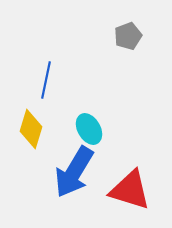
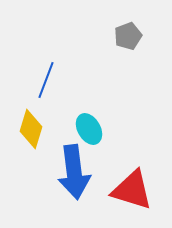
blue line: rotated 9 degrees clockwise
blue arrow: rotated 38 degrees counterclockwise
red triangle: moved 2 px right
